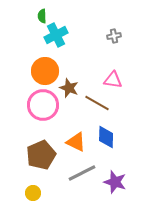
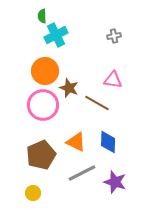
blue diamond: moved 2 px right, 5 px down
